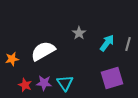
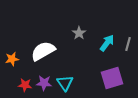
red star: rotated 16 degrees counterclockwise
